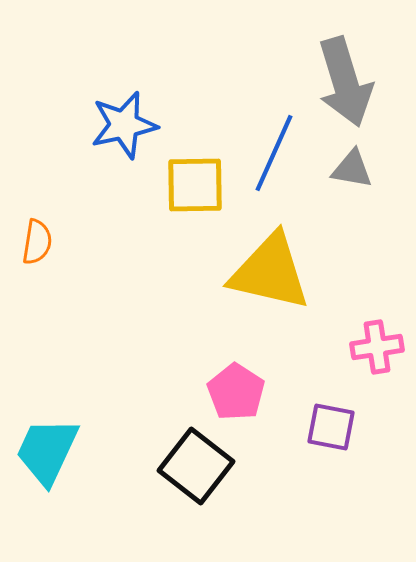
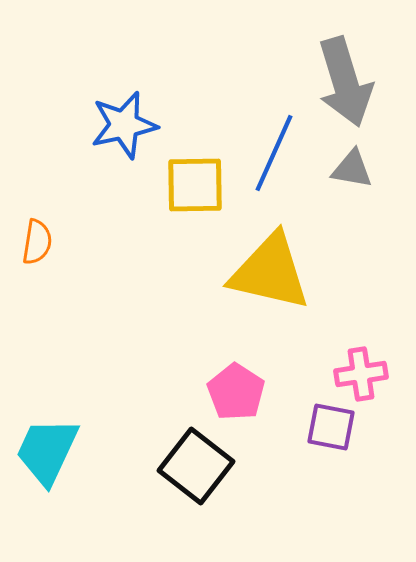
pink cross: moved 16 px left, 27 px down
